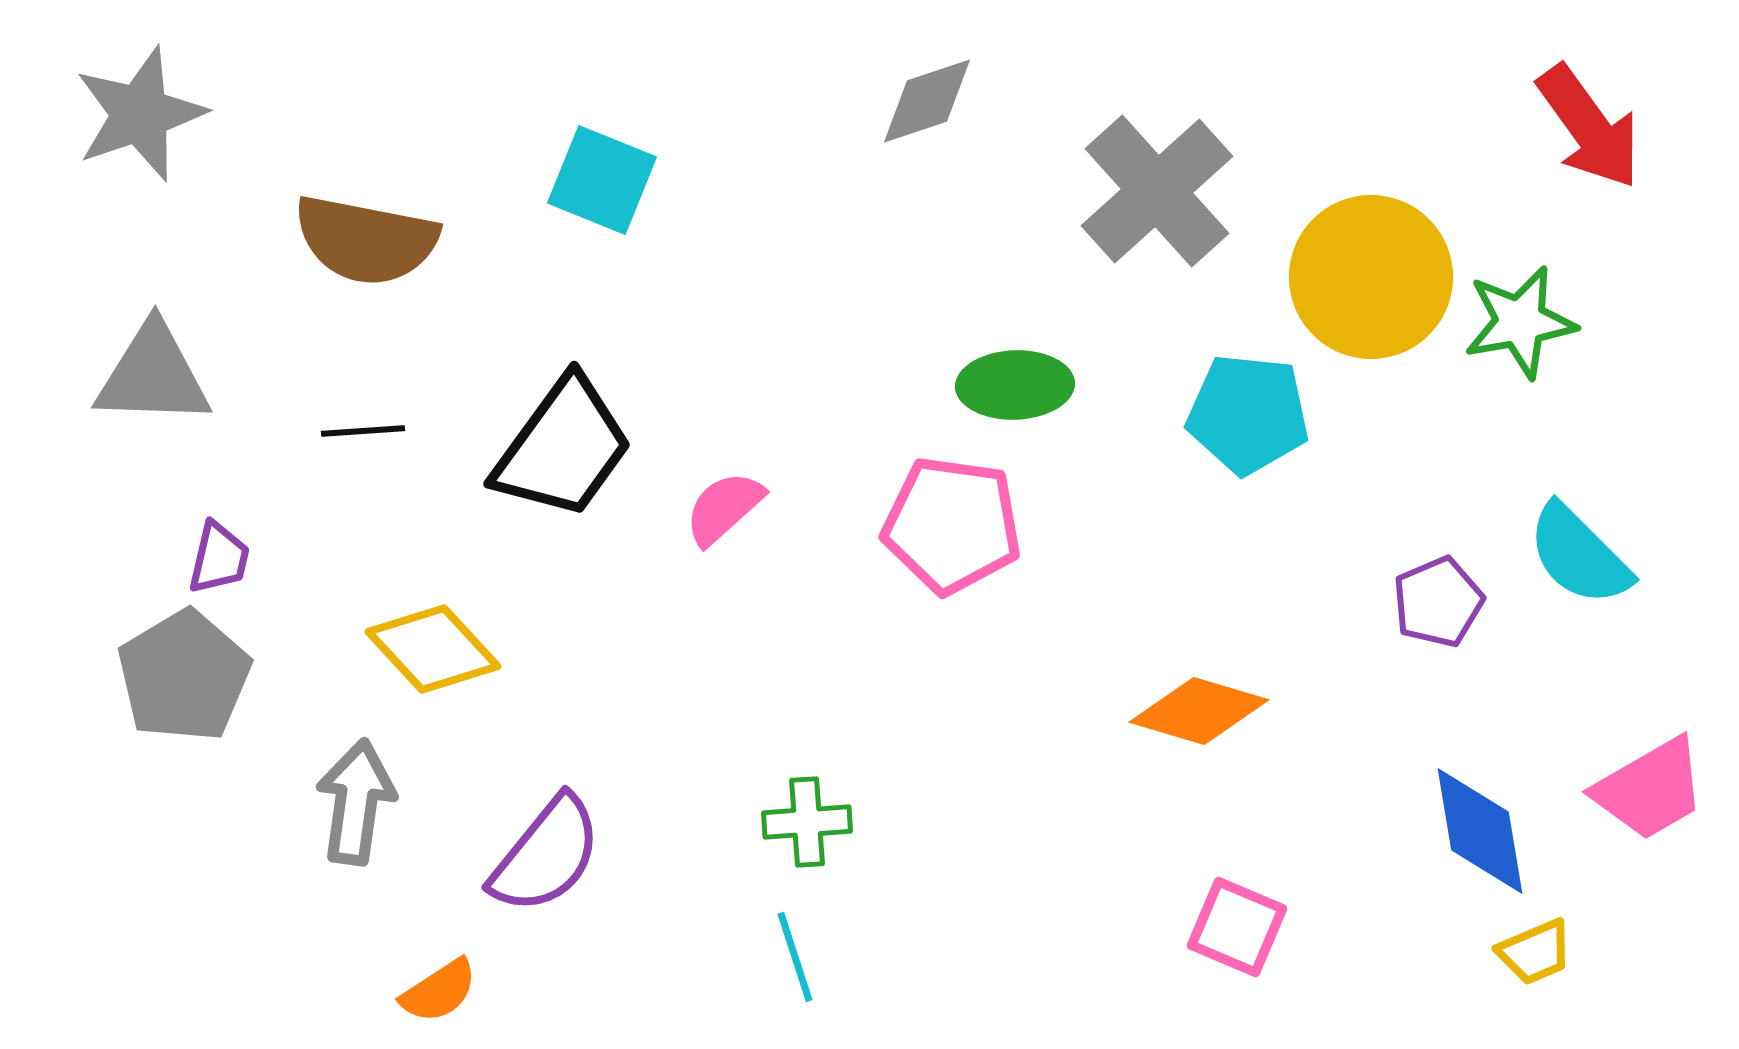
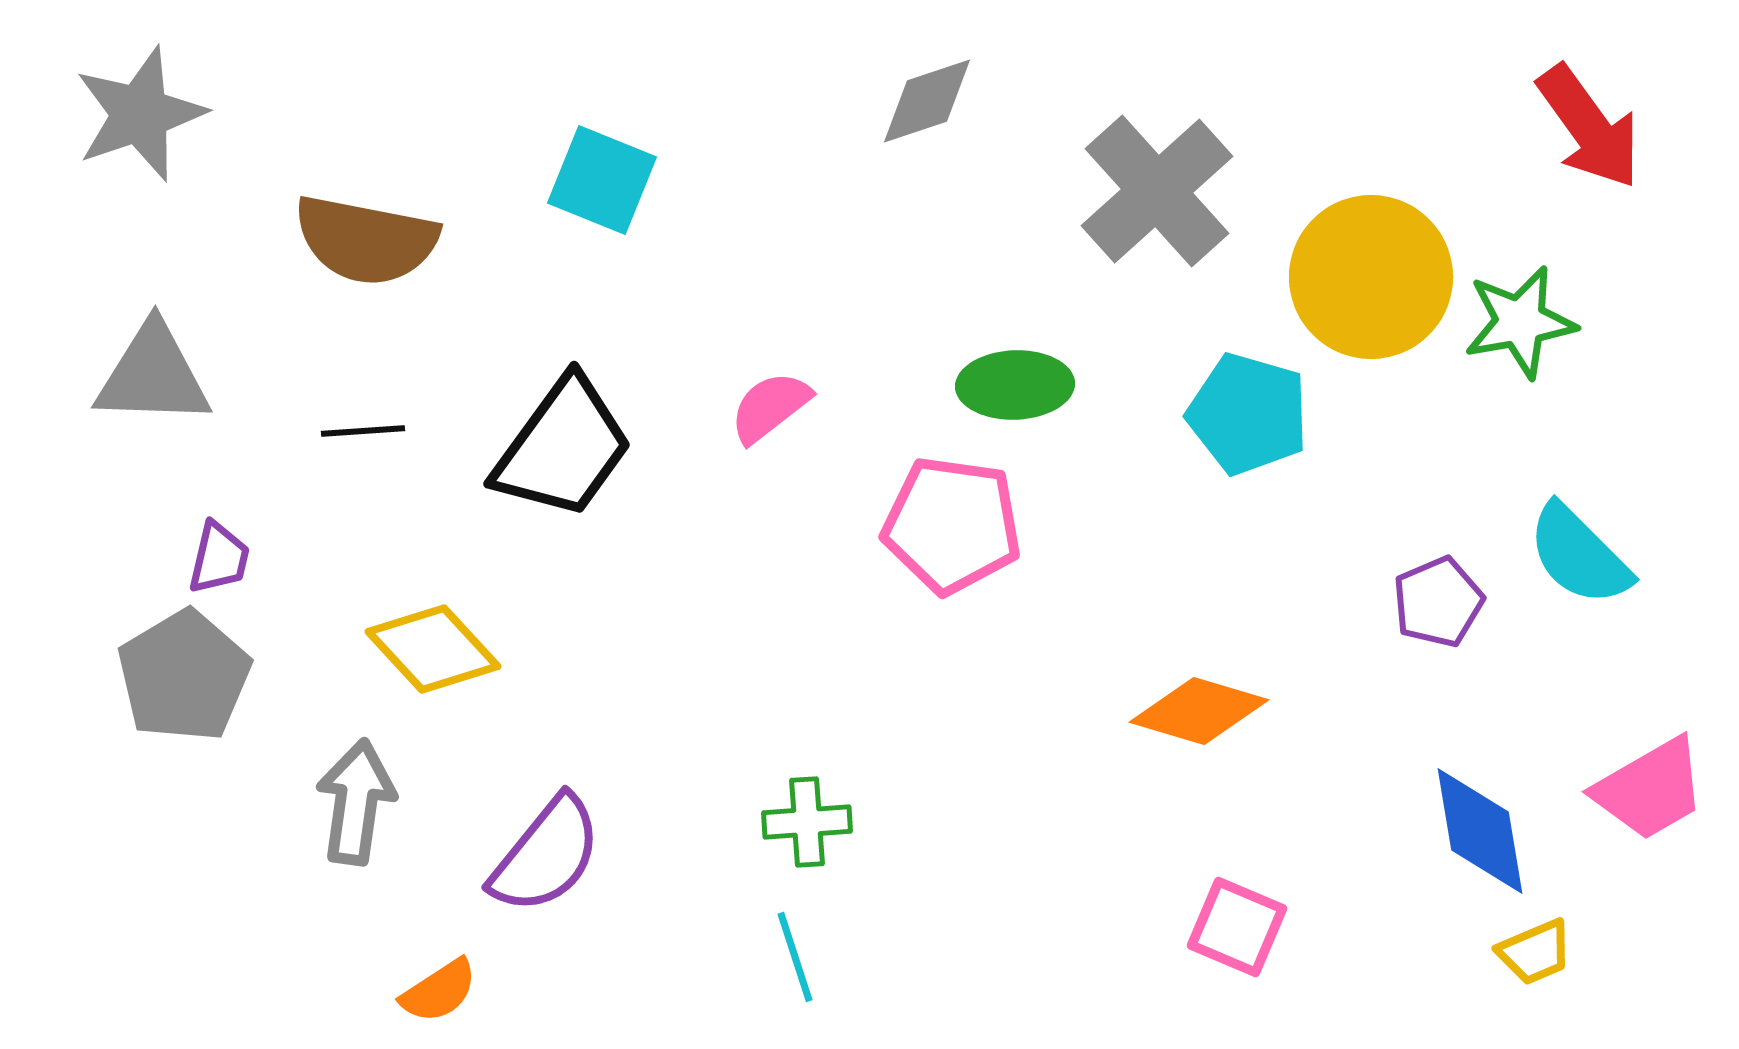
cyan pentagon: rotated 10 degrees clockwise
pink semicircle: moved 46 px right, 101 px up; rotated 4 degrees clockwise
